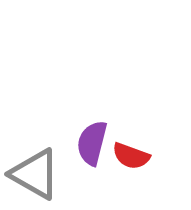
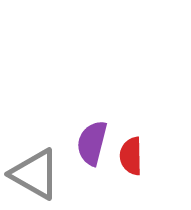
red semicircle: rotated 69 degrees clockwise
